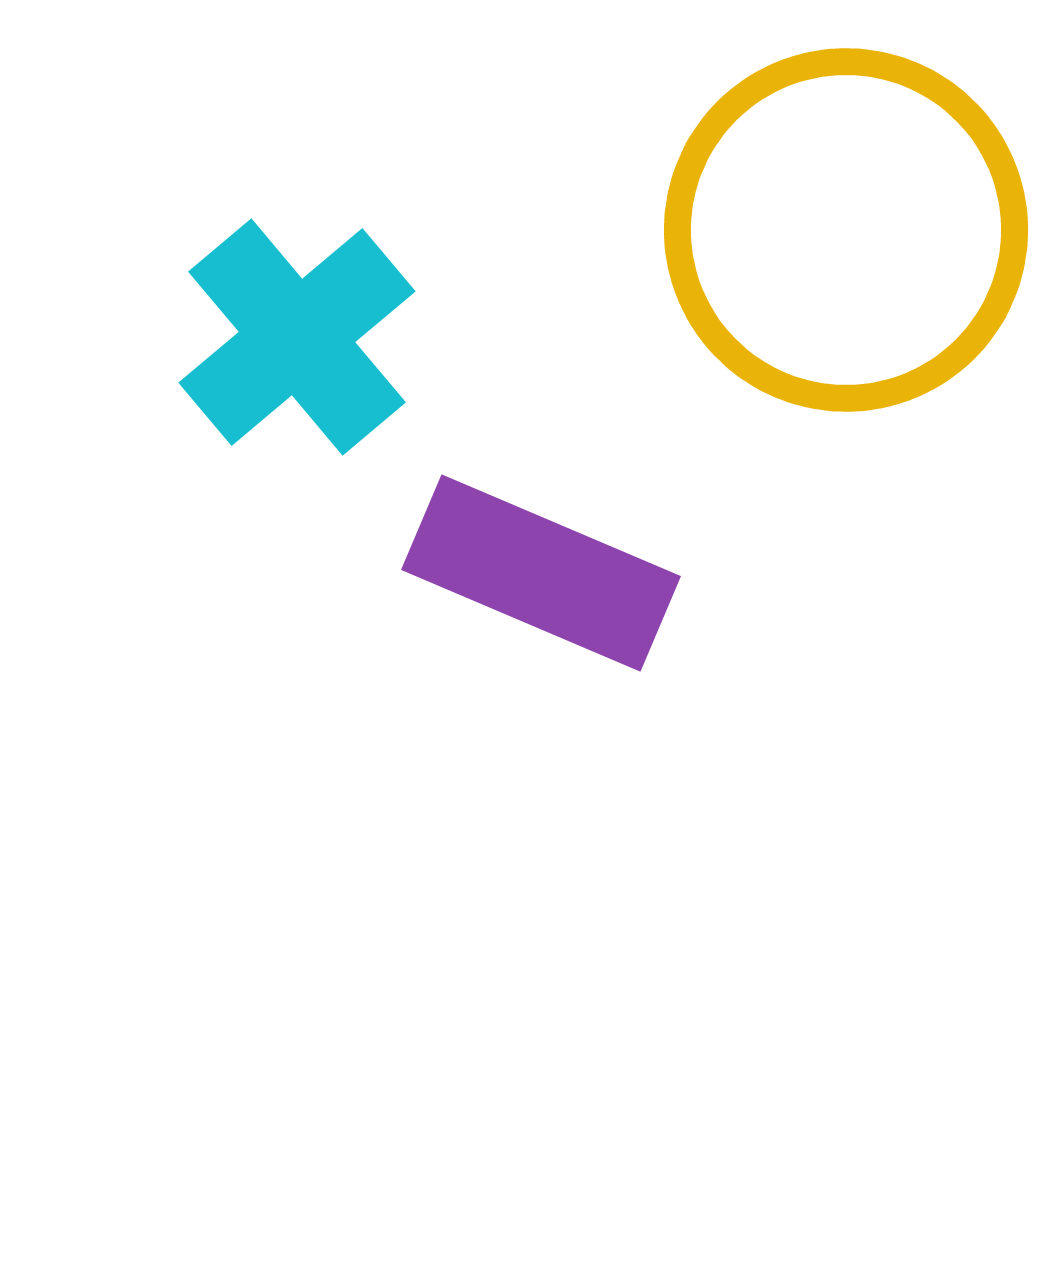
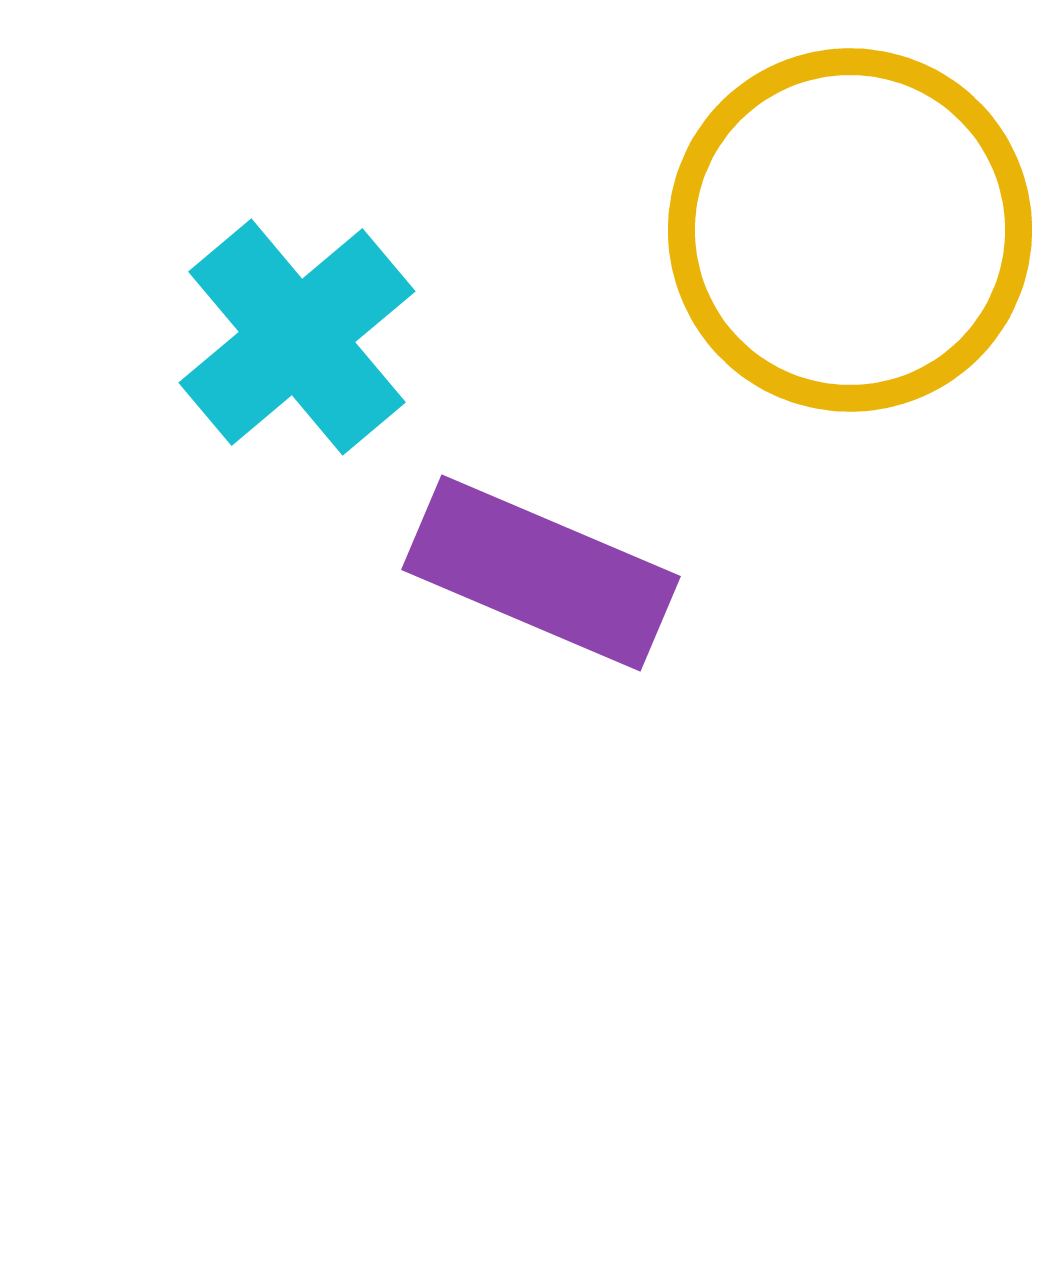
yellow circle: moved 4 px right
